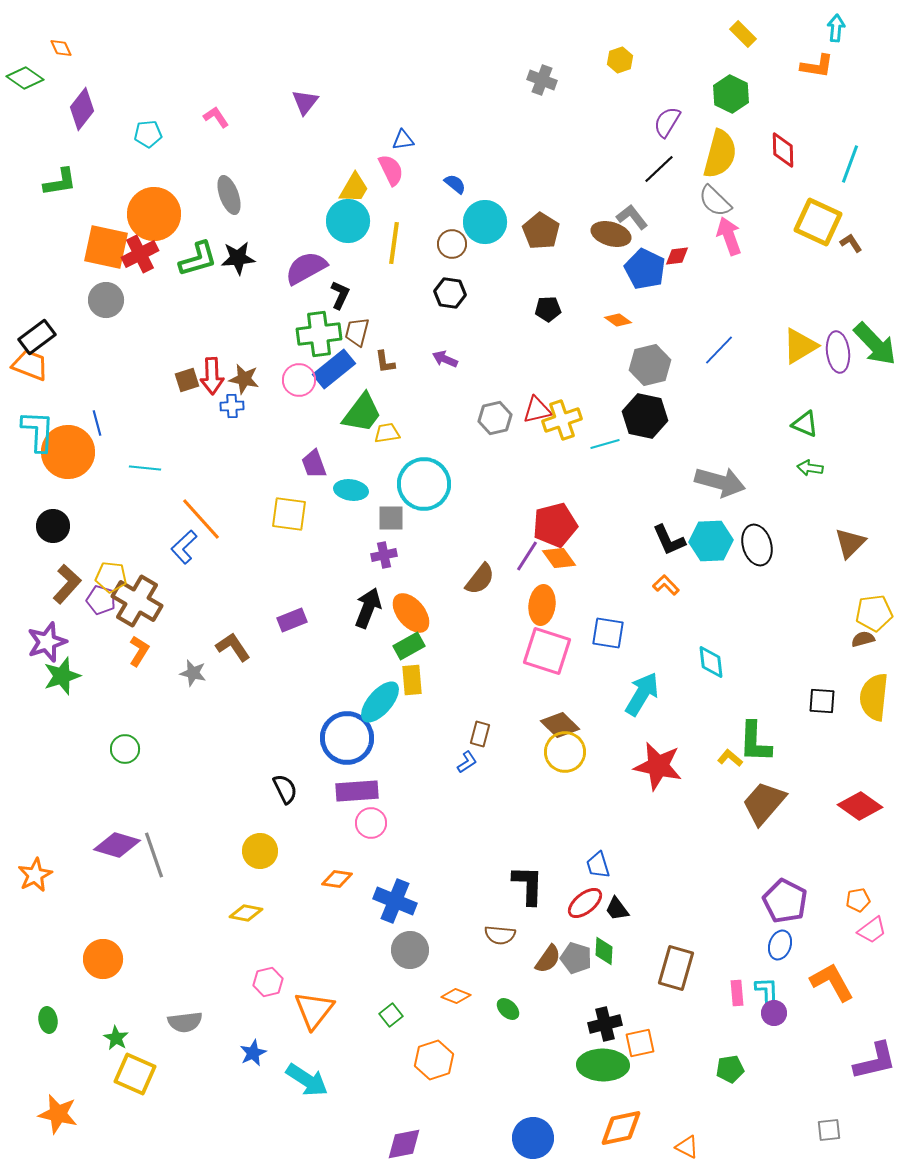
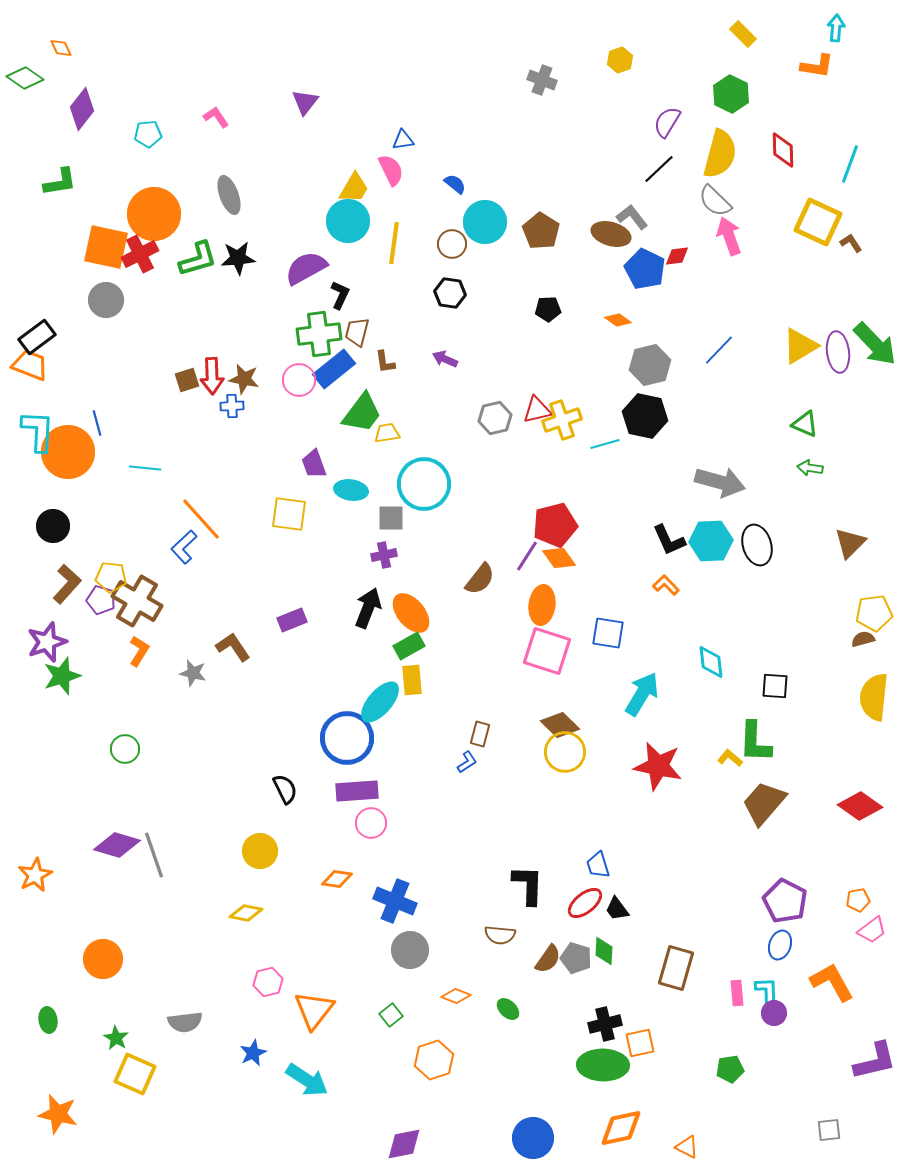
black square at (822, 701): moved 47 px left, 15 px up
